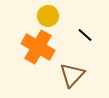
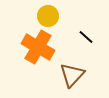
black line: moved 1 px right, 2 px down
